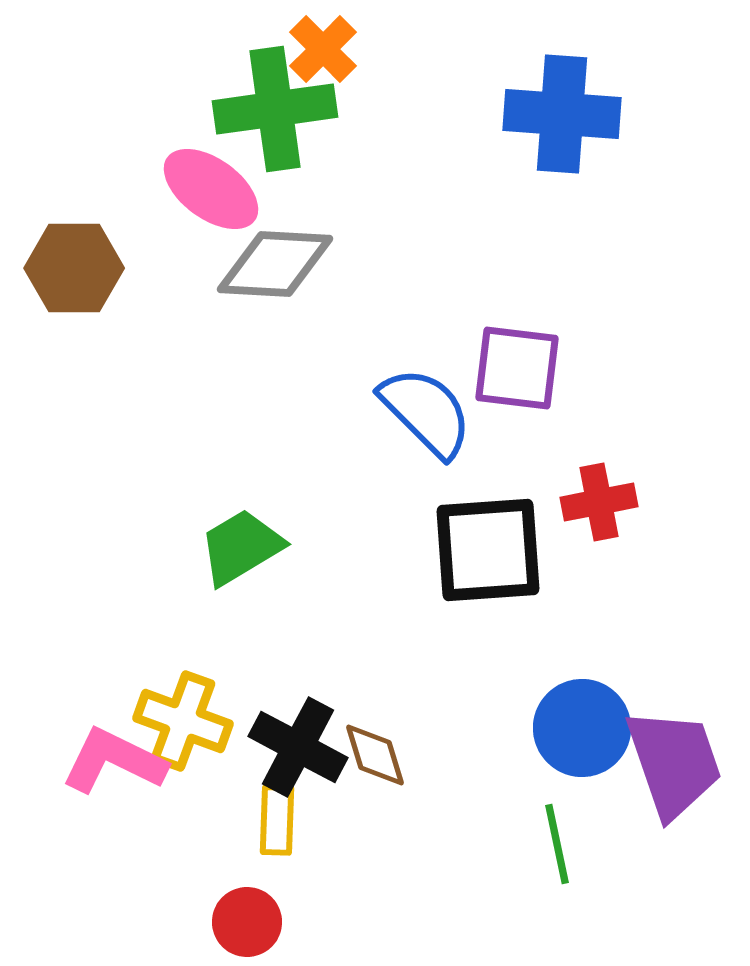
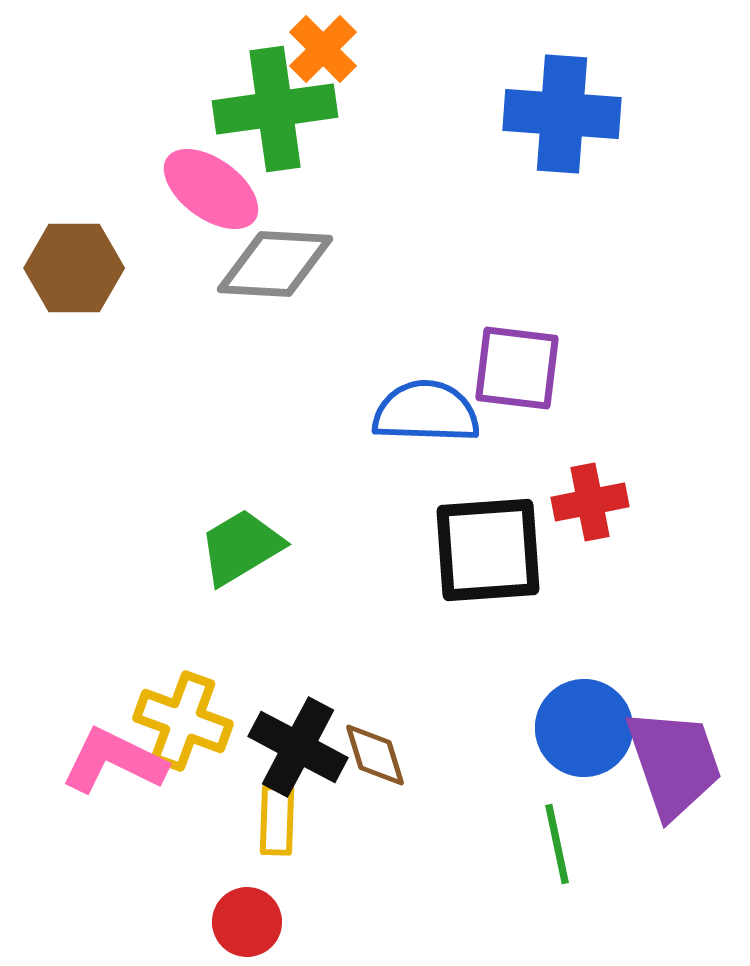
blue semicircle: rotated 43 degrees counterclockwise
red cross: moved 9 px left
blue circle: moved 2 px right
